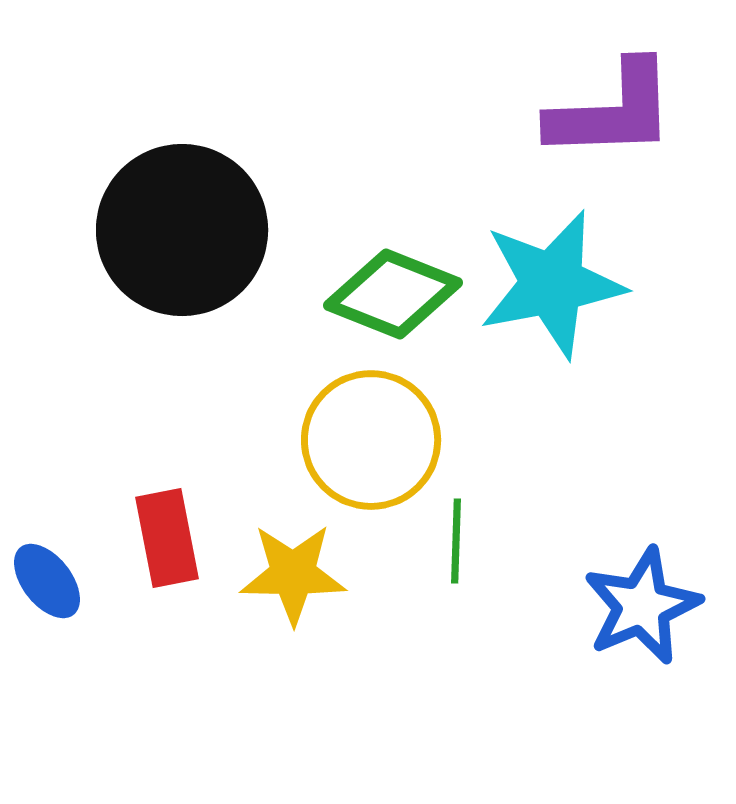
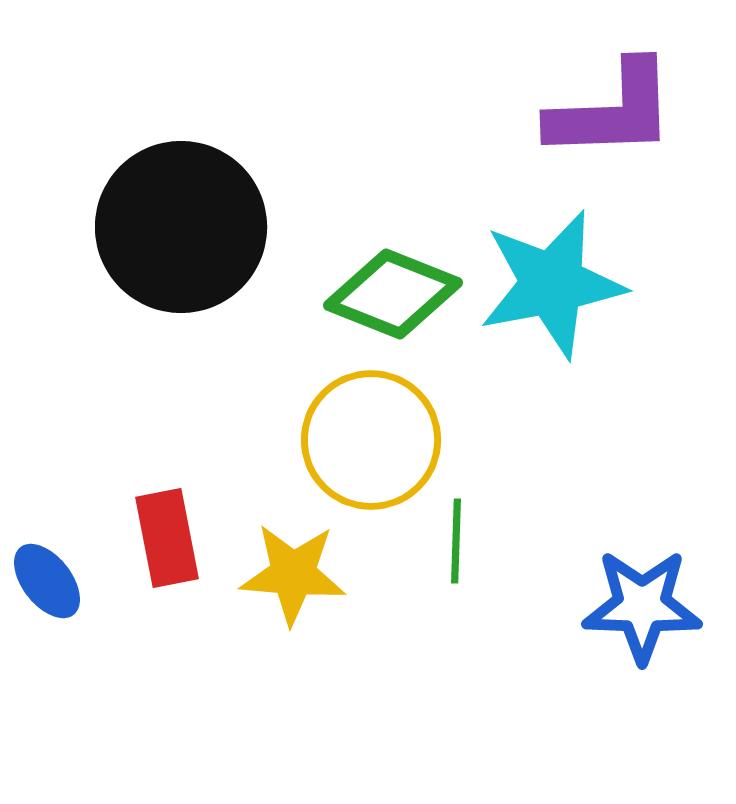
black circle: moved 1 px left, 3 px up
yellow star: rotated 4 degrees clockwise
blue star: rotated 25 degrees clockwise
